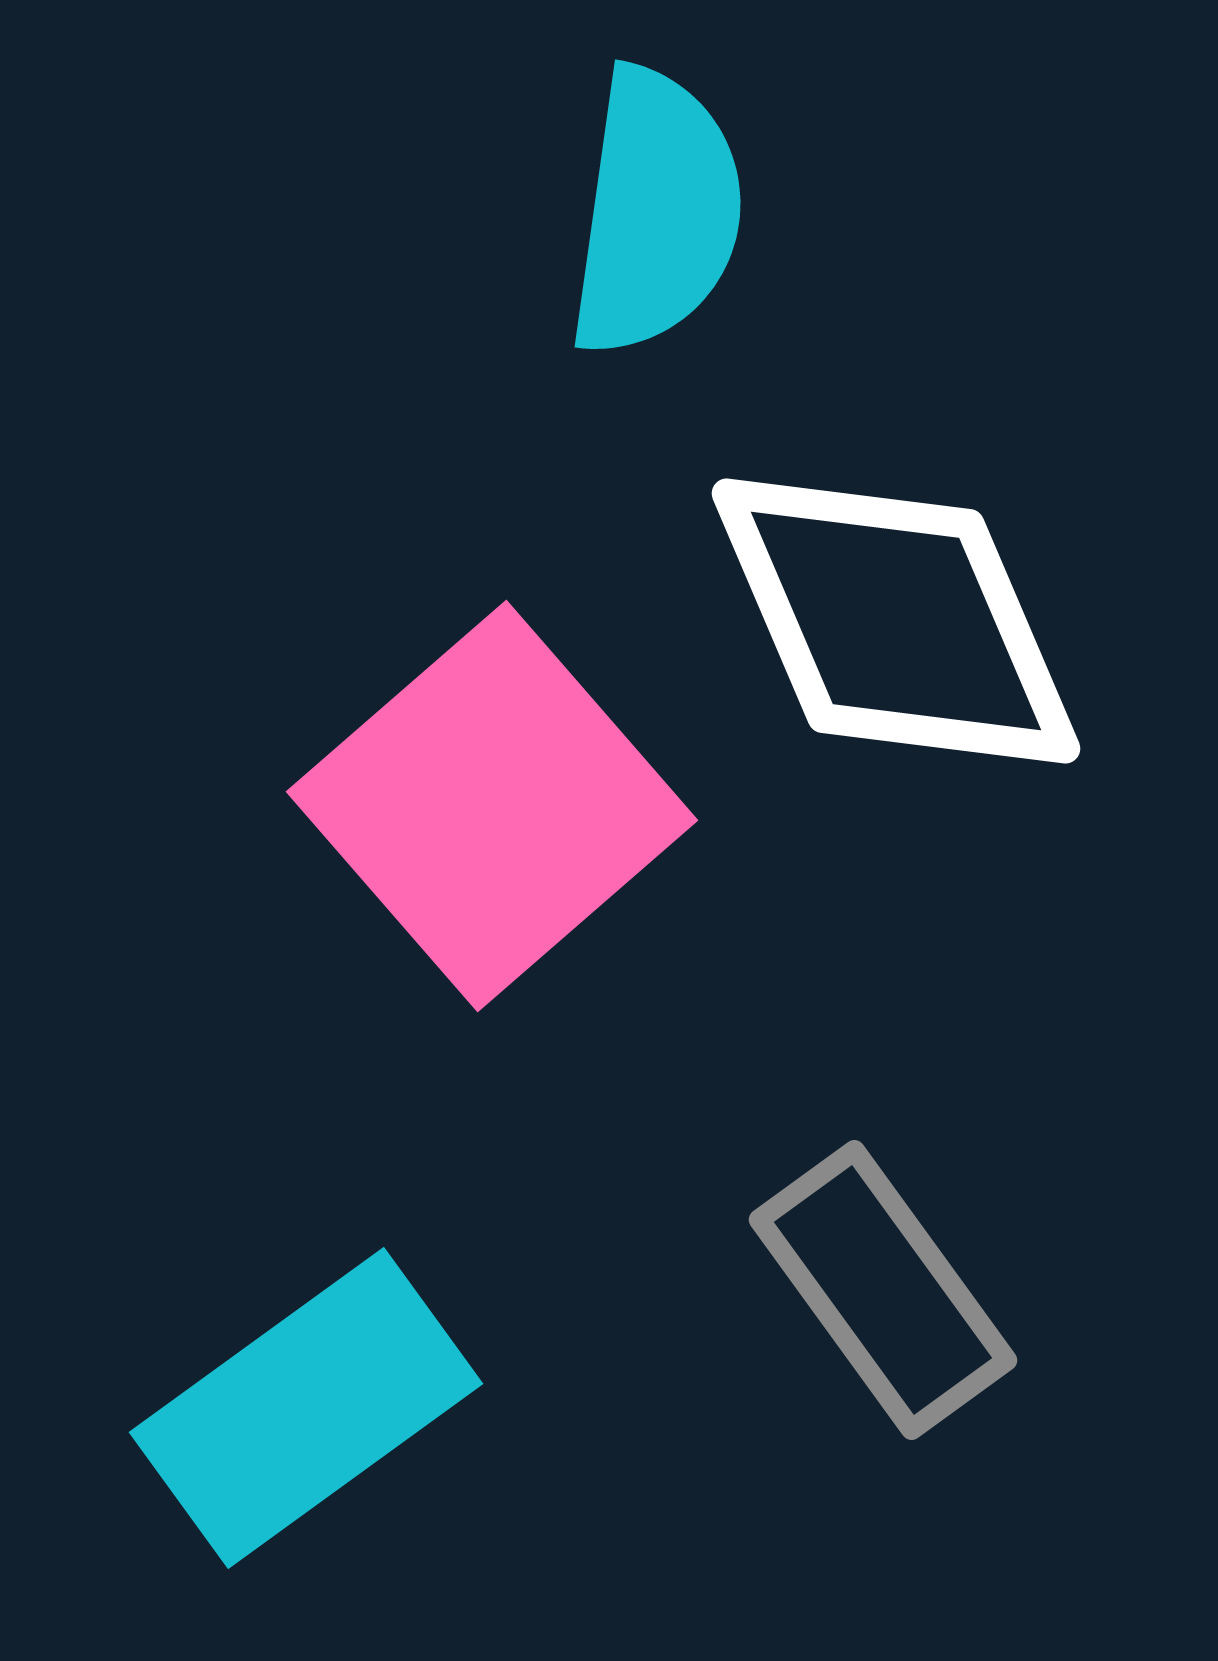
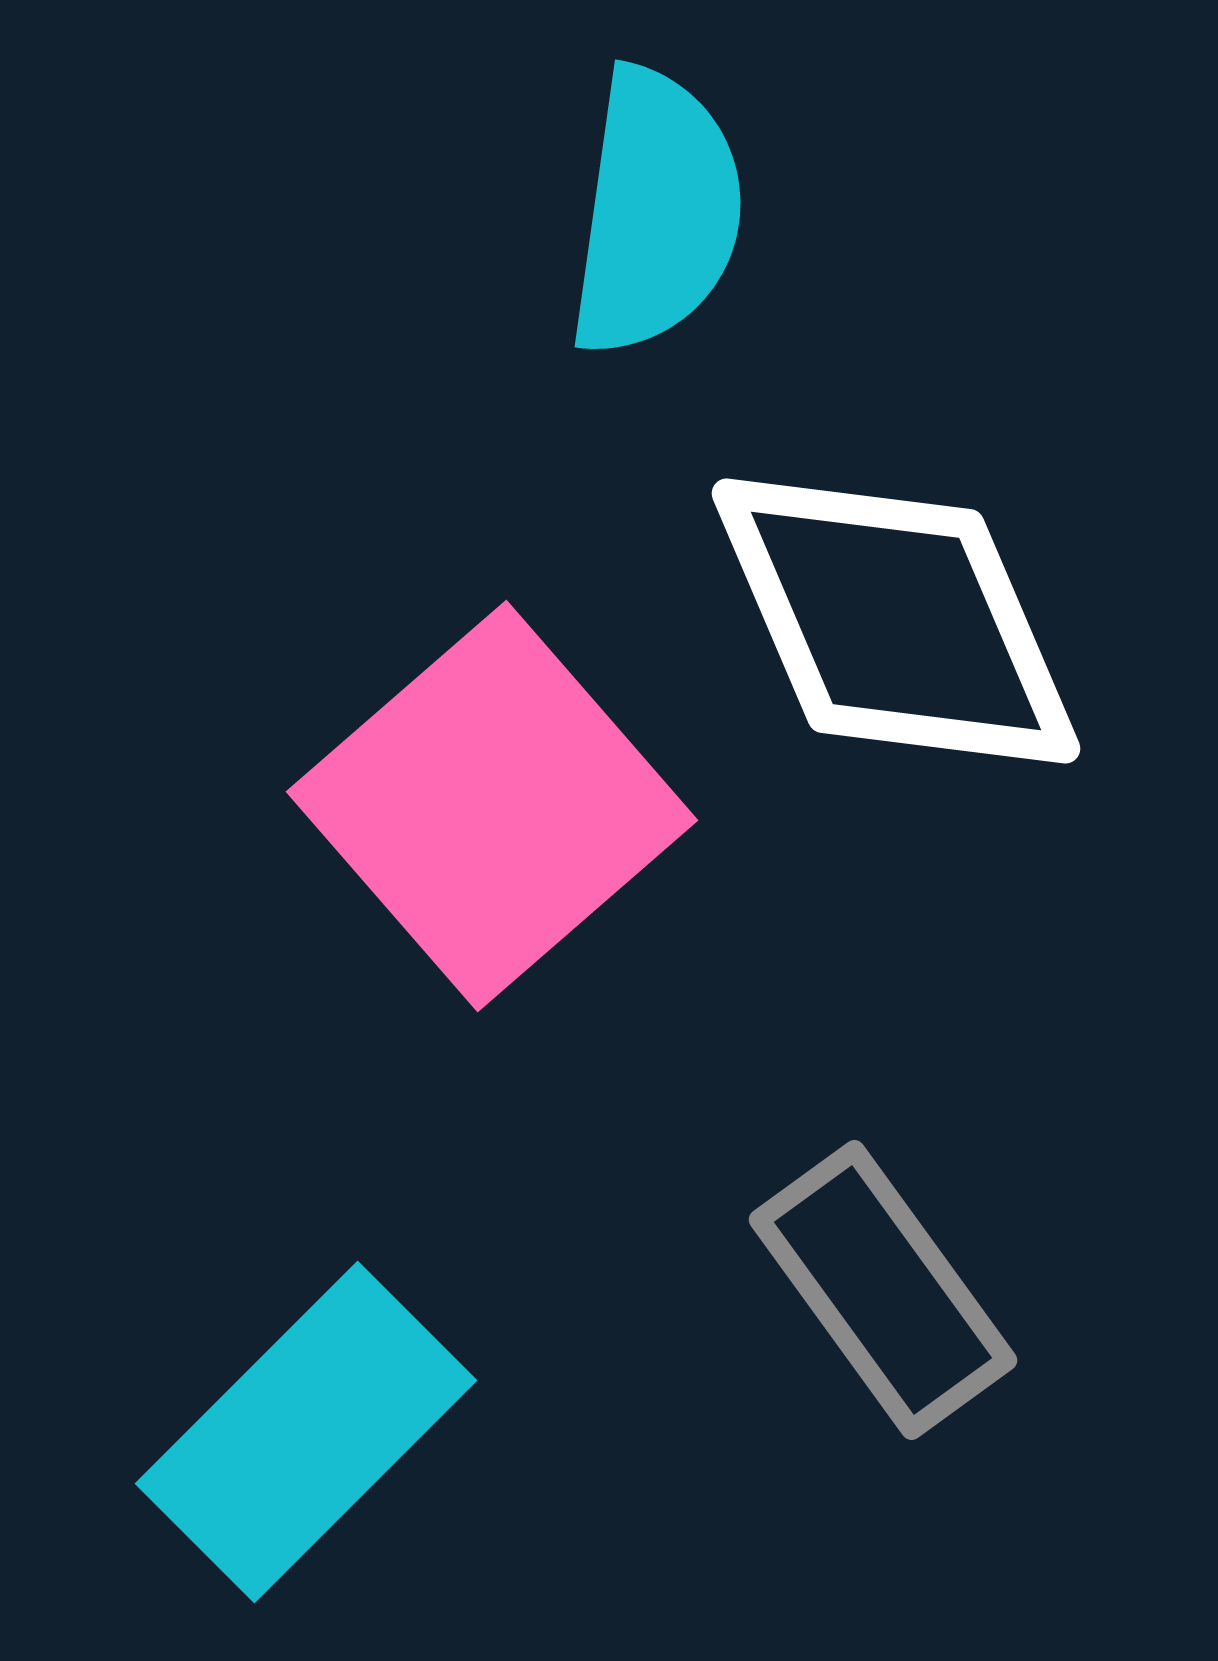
cyan rectangle: moved 24 px down; rotated 9 degrees counterclockwise
